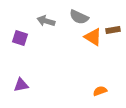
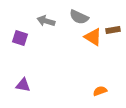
purple triangle: moved 2 px right; rotated 21 degrees clockwise
